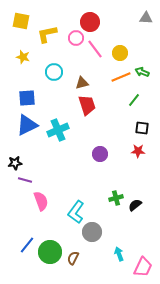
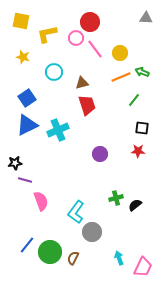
blue square: rotated 30 degrees counterclockwise
cyan arrow: moved 4 px down
